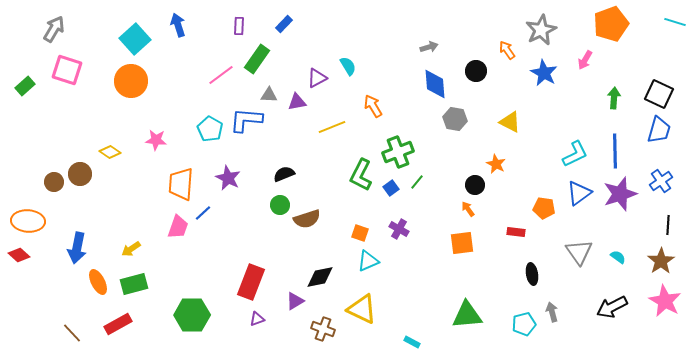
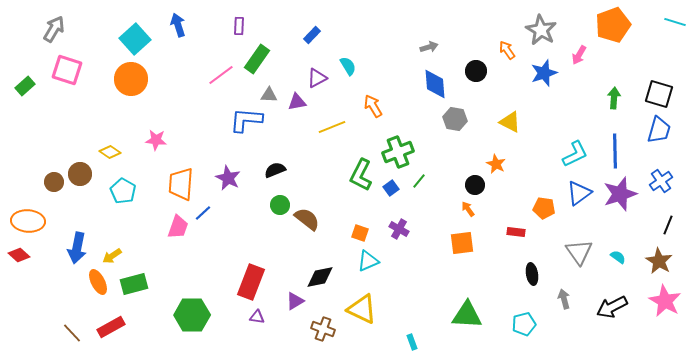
blue rectangle at (284, 24): moved 28 px right, 11 px down
orange pentagon at (611, 24): moved 2 px right, 1 px down
gray star at (541, 30): rotated 16 degrees counterclockwise
pink arrow at (585, 60): moved 6 px left, 5 px up
blue star at (544, 73): rotated 24 degrees clockwise
orange circle at (131, 81): moved 2 px up
black square at (659, 94): rotated 8 degrees counterclockwise
cyan pentagon at (210, 129): moved 87 px left, 62 px down
black semicircle at (284, 174): moved 9 px left, 4 px up
green line at (417, 182): moved 2 px right, 1 px up
brown semicircle at (307, 219): rotated 124 degrees counterclockwise
black line at (668, 225): rotated 18 degrees clockwise
yellow arrow at (131, 249): moved 19 px left, 7 px down
brown star at (661, 261): moved 2 px left; rotated 8 degrees counterclockwise
gray arrow at (552, 312): moved 12 px right, 13 px up
green triangle at (467, 315): rotated 8 degrees clockwise
purple triangle at (257, 319): moved 2 px up; rotated 28 degrees clockwise
red rectangle at (118, 324): moved 7 px left, 3 px down
cyan rectangle at (412, 342): rotated 42 degrees clockwise
